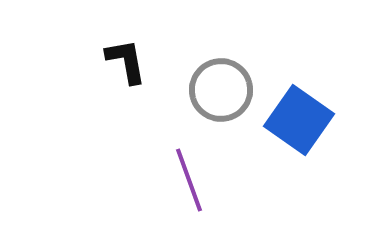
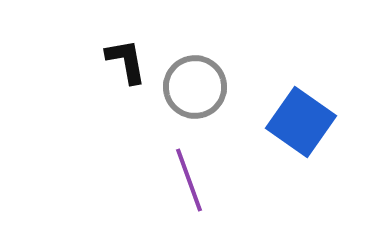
gray circle: moved 26 px left, 3 px up
blue square: moved 2 px right, 2 px down
